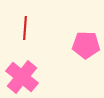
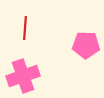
pink cross: moved 1 px right, 1 px up; rotated 32 degrees clockwise
